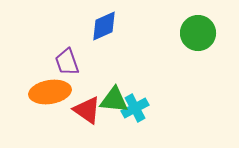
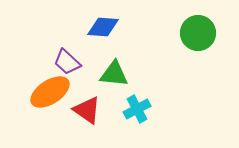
blue diamond: moved 1 px left, 1 px down; rotated 28 degrees clockwise
purple trapezoid: rotated 28 degrees counterclockwise
orange ellipse: rotated 24 degrees counterclockwise
green triangle: moved 26 px up
cyan cross: moved 2 px right, 1 px down
